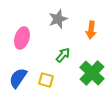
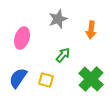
green cross: moved 1 px left, 6 px down
